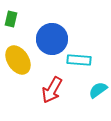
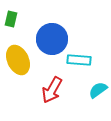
yellow ellipse: rotated 8 degrees clockwise
